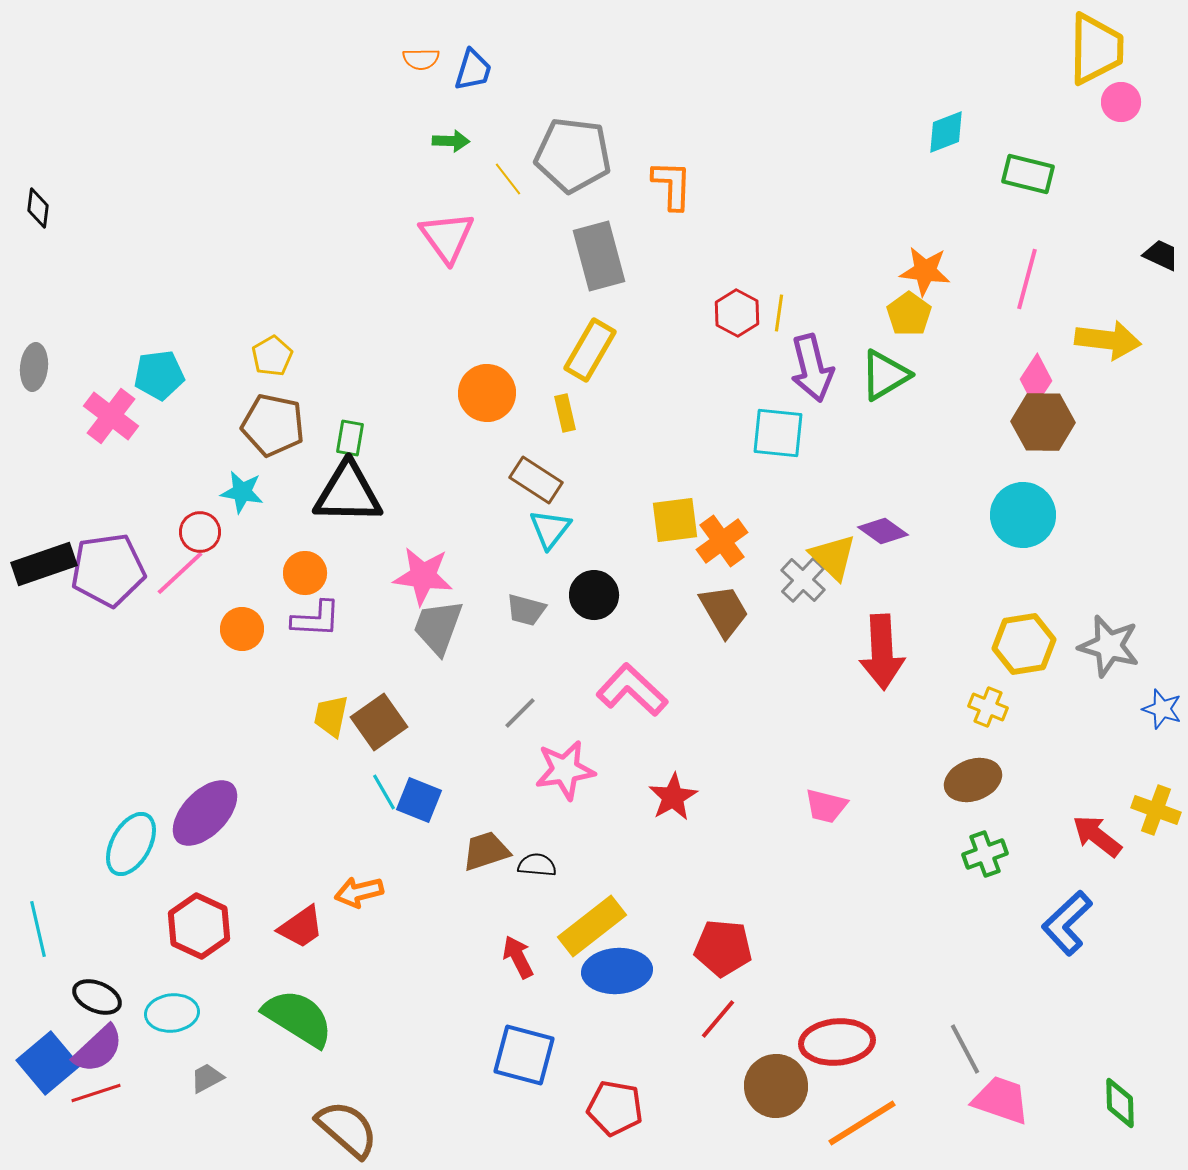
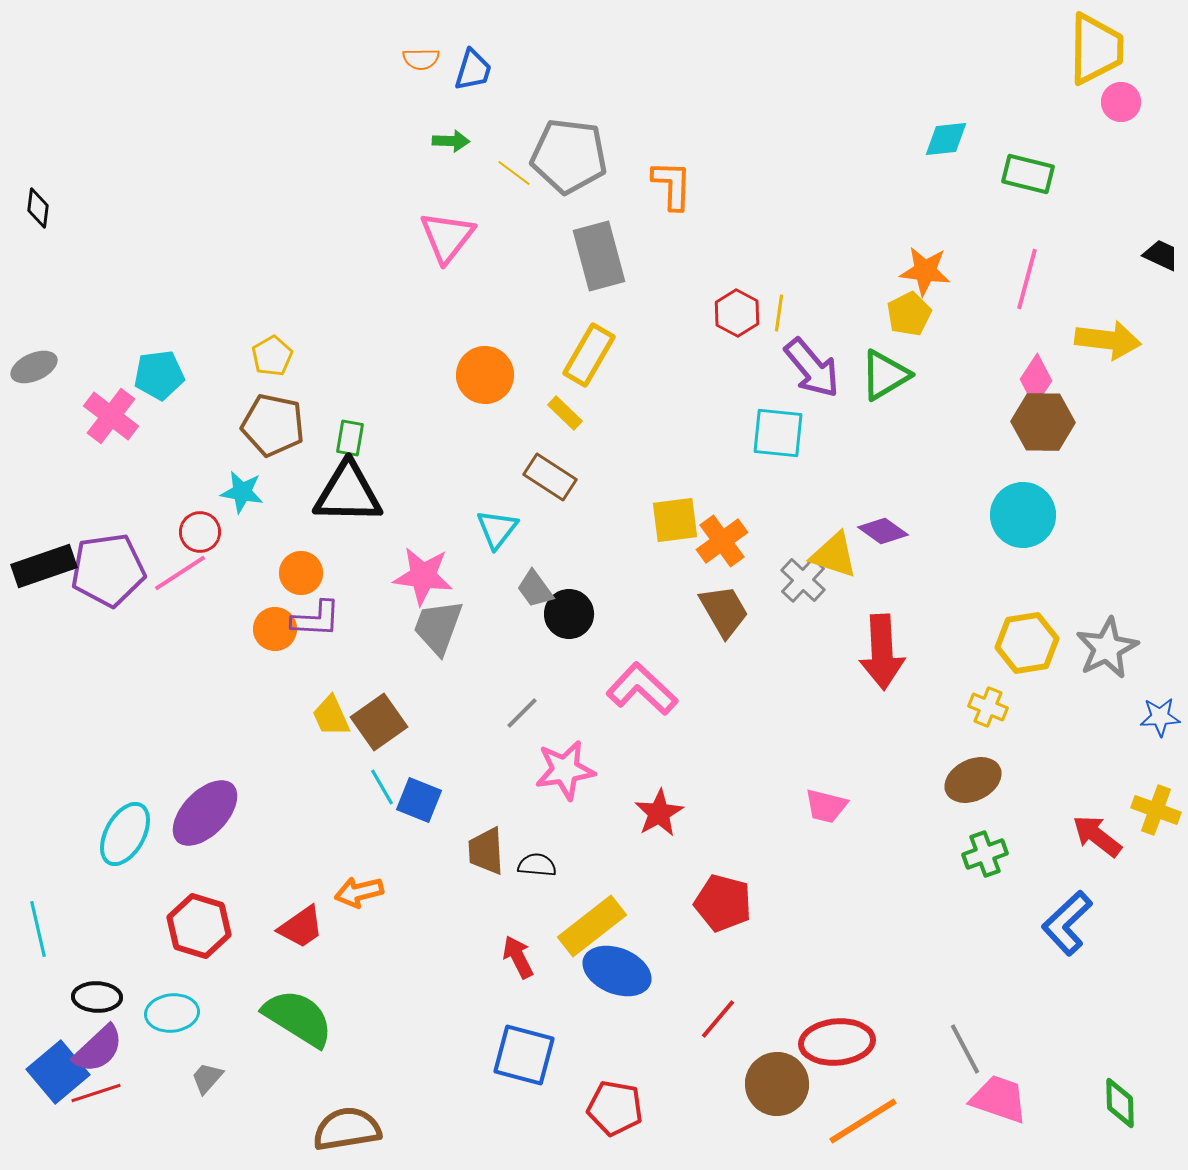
cyan diamond at (946, 132): moved 7 px down; rotated 15 degrees clockwise
gray pentagon at (573, 155): moved 4 px left, 1 px down
yellow line at (508, 179): moved 6 px right, 6 px up; rotated 15 degrees counterclockwise
pink triangle at (447, 237): rotated 14 degrees clockwise
yellow pentagon at (909, 314): rotated 9 degrees clockwise
yellow rectangle at (590, 350): moved 1 px left, 5 px down
gray ellipse at (34, 367): rotated 60 degrees clockwise
purple arrow at (812, 368): rotated 26 degrees counterclockwise
orange circle at (487, 393): moved 2 px left, 18 px up
yellow rectangle at (565, 413): rotated 33 degrees counterclockwise
brown rectangle at (536, 480): moved 14 px right, 3 px up
cyan triangle at (550, 529): moved 53 px left
yellow triangle at (833, 557): moved 1 px right, 2 px up; rotated 26 degrees counterclockwise
black rectangle at (44, 564): moved 2 px down
pink line at (180, 573): rotated 10 degrees clockwise
orange circle at (305, 573): moved 4 px left
black circle at (594, 595): moved 25 px left, 19 px down
gray trapezoid at (526, 610): moved 9 px right, 21 px up; rotated 39 degrees clockwise
orange circle at (242, 629): moved 33 px right
yellow hexagon at (1024, 644): moved 3 px right, 1 px up
gray star at (1109, 646): moved 2 px left, 2 px down; rotated 30 degrees clockwise
pink L-shape at (632, 690): moved 10 px right, 1 px up
blue star at (1162, 709): moved 2 px left, 8 px down; rotated 21 degrees counterclockwise
gray line at (520, 713): moved 2 px right
yellow trapezoid at (331, 716): rotated 36 degrees counterclockwise
brown ellipse at (973, 780): rotated 6 degrees counterclockwise
cyan line at (384, 792): moved 2 px left, 5 px up
red star at (673, 797): moved 14 px left, 16 px down
cyan ellipse at (131, 844): moved 6 px left, 10 px up
brown trapezoid at (486, 851): rotated 75 degrees counterclockwise
red hexagon at (199, 926): rotated 8 degrees counterclockwise
red pentagon at (723, 948): moved 45 px up; rotated 10 degrees clockwise
blue ellipse at (617, 971): rotated 26 degrees clockwise
black ellipse at (97, 997): rotated 21 degrees counterclockwise
blue square at (48, 1063): moved 10 px right, 9 px down
gray trapezoid at (207, 1078): rotated 21 degrees counterclockwise
brown circle at (776, 1086): moved 1 px right, 2 px up
pink trapezoid at (1001, 1100): moved 2 px left, 1 px up
orange line at (862, 1123): moved 1 px right, 2 px up
brown semicircle at (347, 1129): rotated 50 degrees counterclockwise
